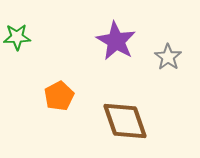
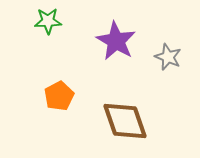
green star: moved 31 px right, 16 px up
gray star: rotated 12 degrees counterclockwise
